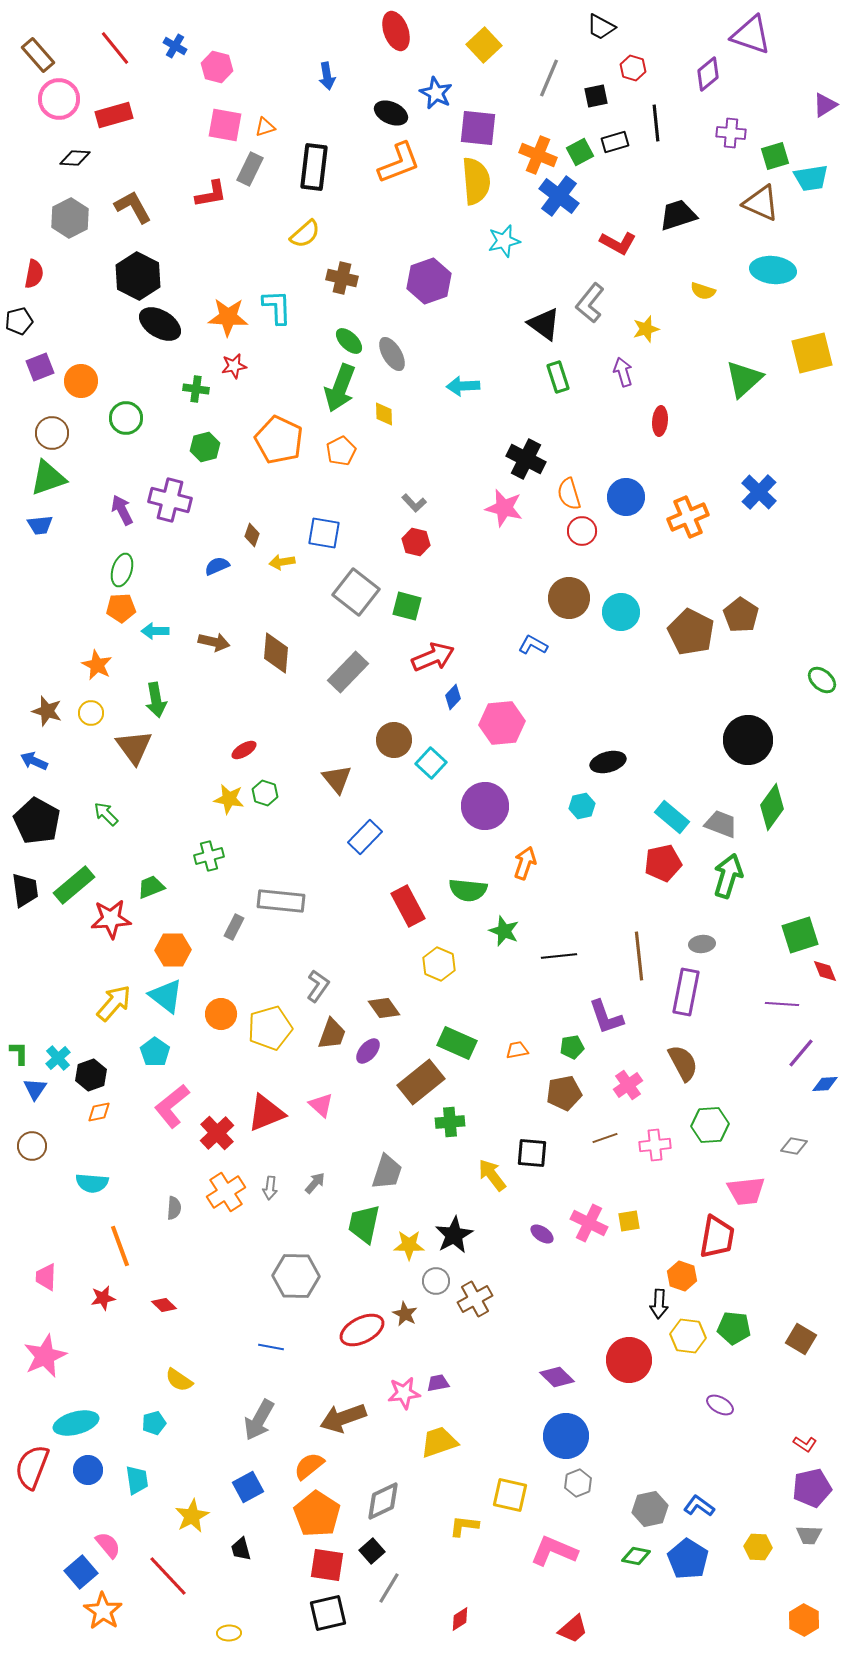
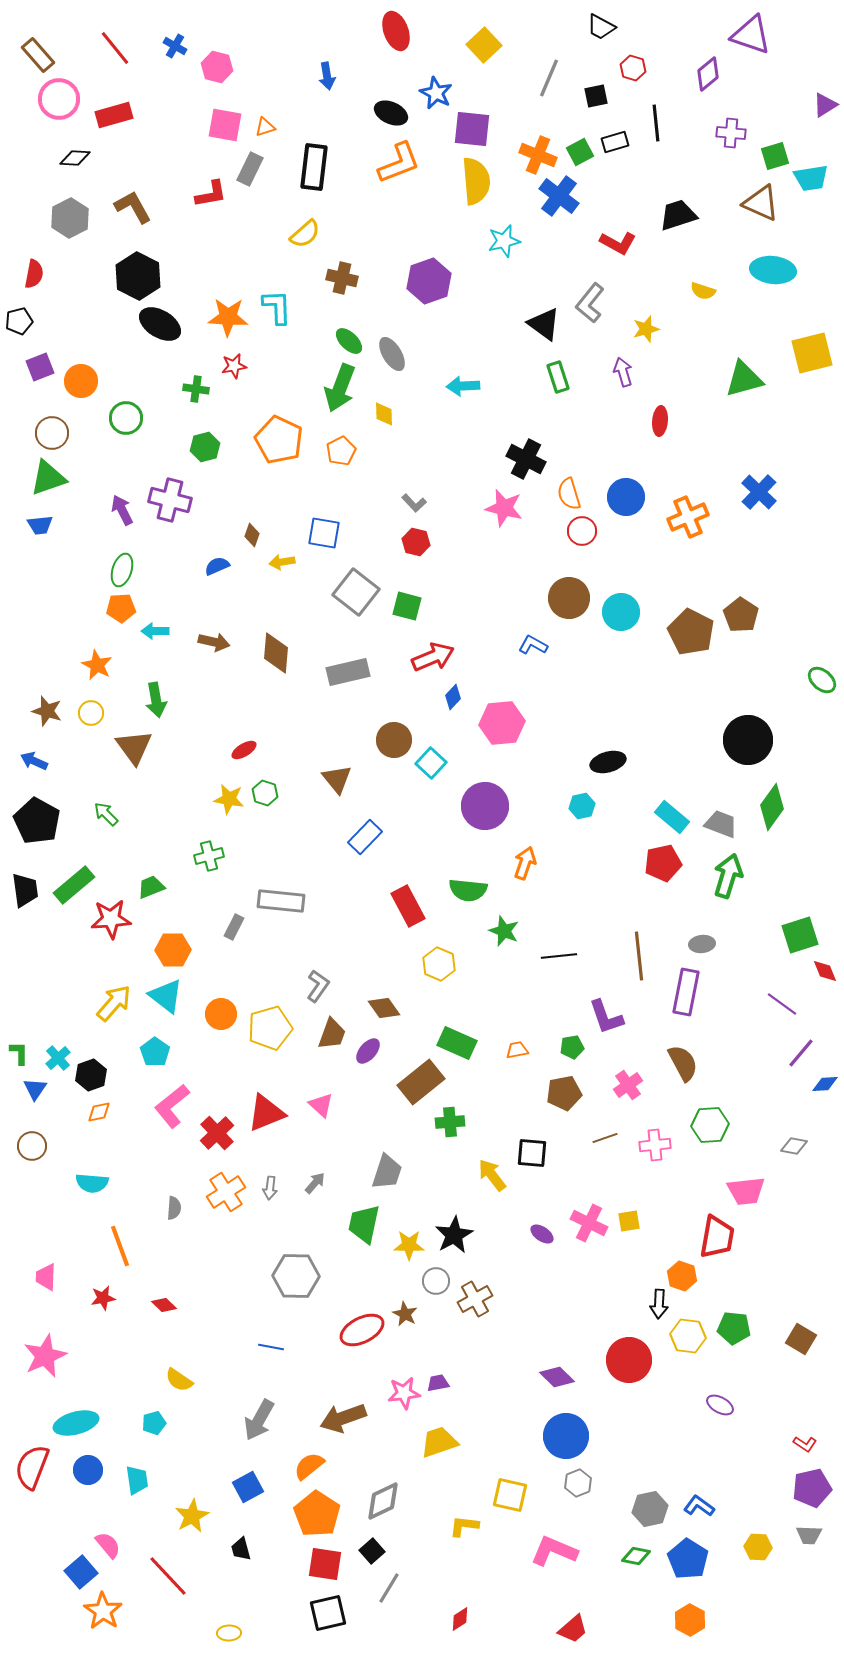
purple square at (478, 128): moved 6 px left, 1 px down
green triangle at (744, 379): rotated 27 degrees clockwise
gray rectangle at (348, 672): rotated 33 degrees clockwise
purple line at (782, 1004): rotated 32 degrees clockwise
red square at (327, 1565): moved 2 px left, 1 px up
orange hexagon at (804, 1620): moved 114 px left
